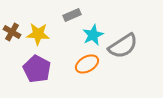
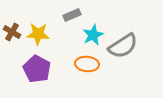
orange ellipse: rotated 35 degrees clockwise
